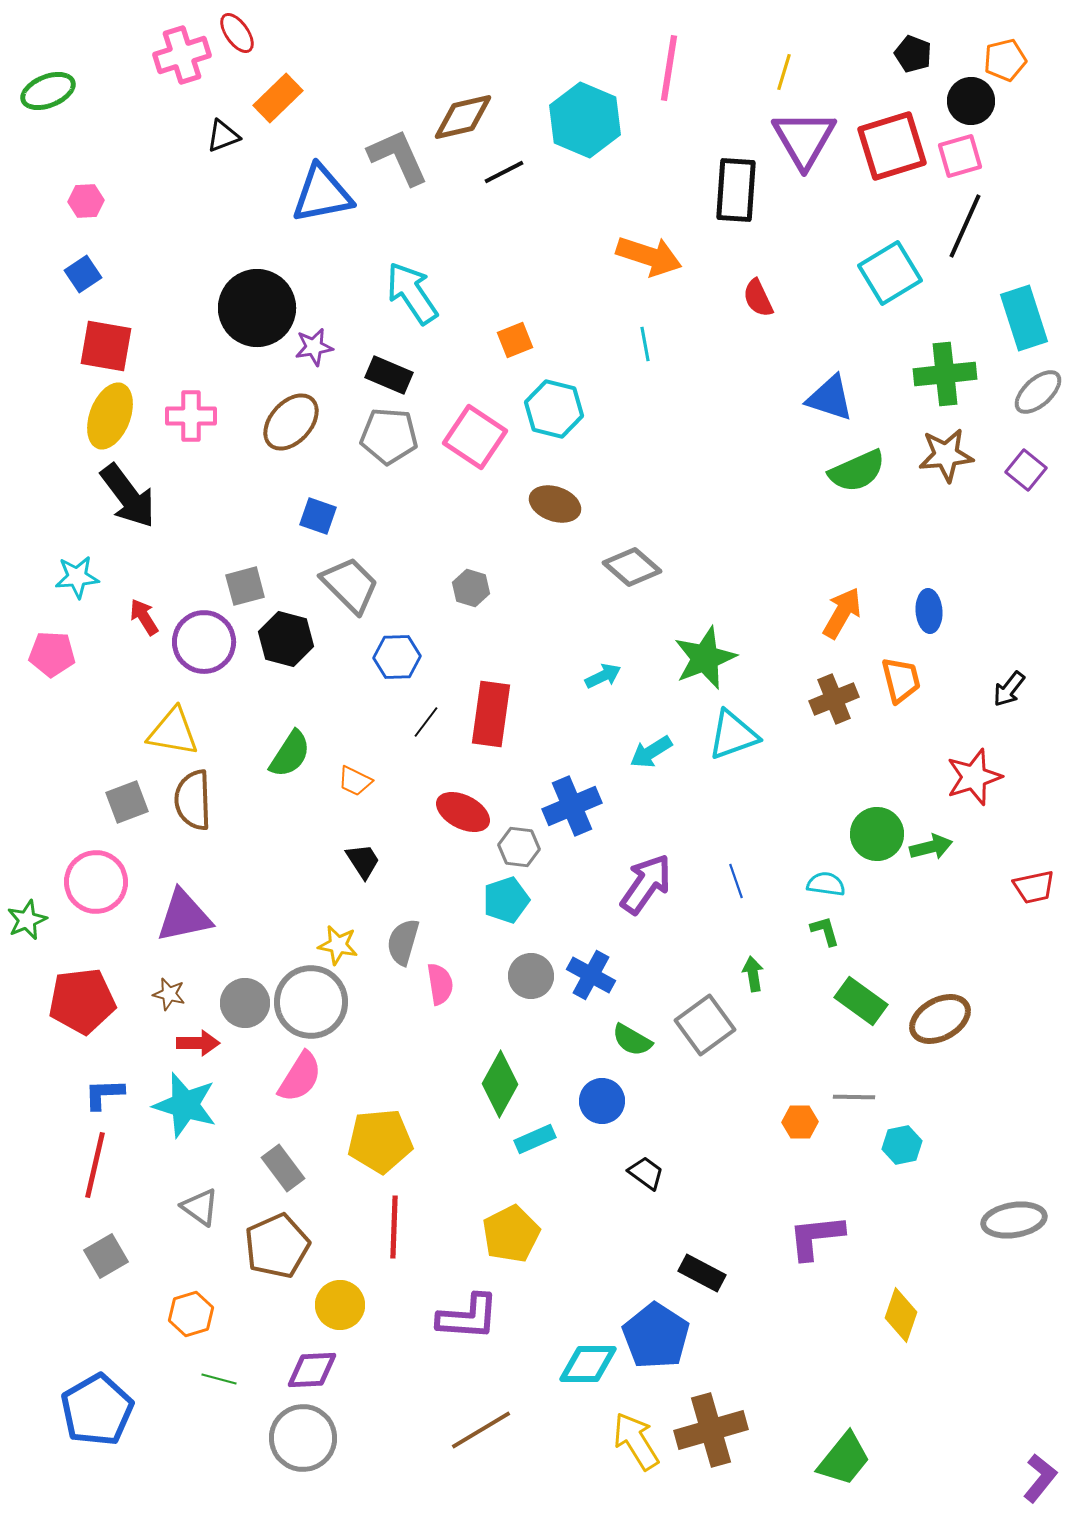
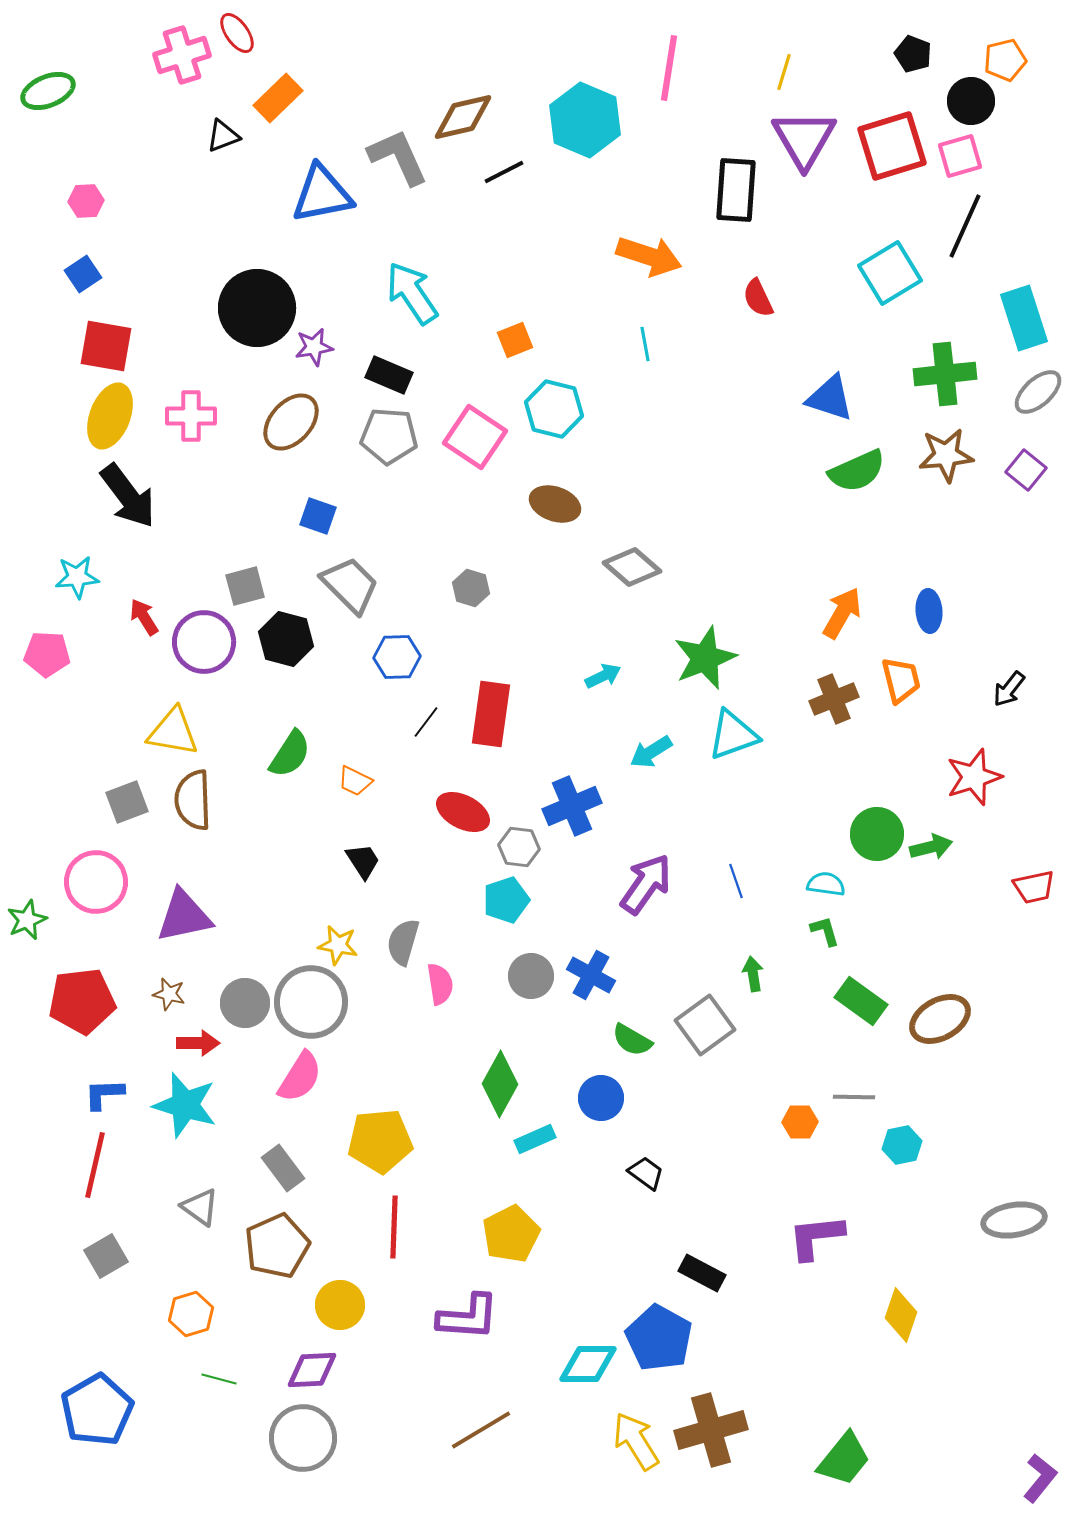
pink pentagon at (52, 654): moved 5 px left
blue circle at (602, 1101): moved 1 px left, 3 px up
blue pentagon at (656, 1336): moved 3 px right, 2 px down; rotated 4 degrees counterclockwise
